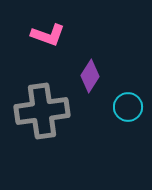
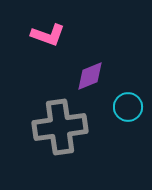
purple diamond: rotated 36 degrees clockwise
gray cross: moved 18 px right, 16 px down
